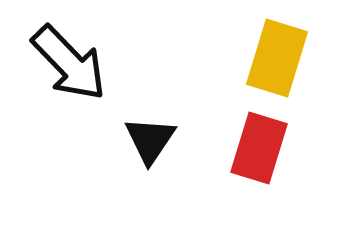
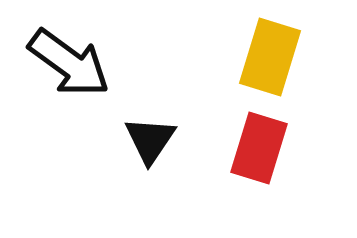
yellow rectangle: moved 7 px left, 1 px up
black arrow: rotated 10 degrees counterclockwise
